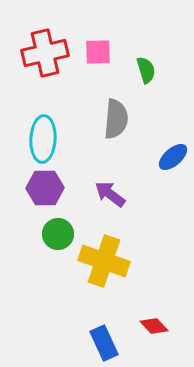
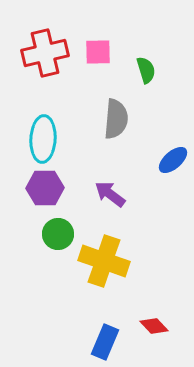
blue ellipse: moved 3 px down
blue rectangle: moved 1 px right, 1 px up; rotated 48 degrees clockwise
